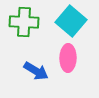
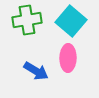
green cross: moved 3 px right, 2 px up; rotated 12 degrees counterclockwise
